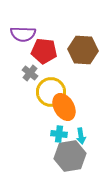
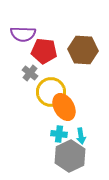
gray hexagon: rotated 16 degrees counterclockwise
